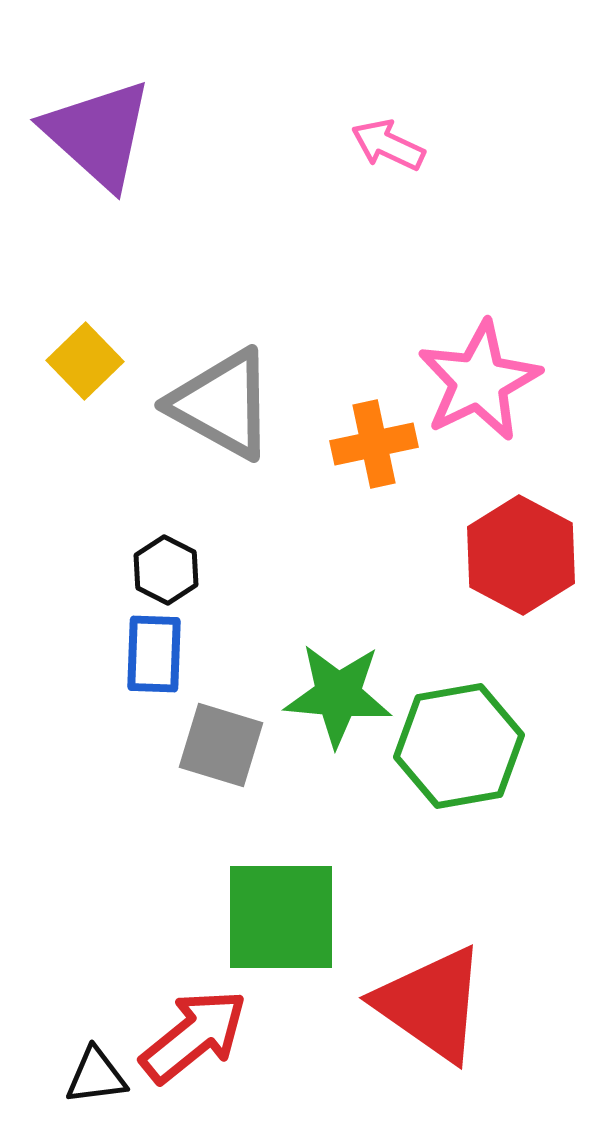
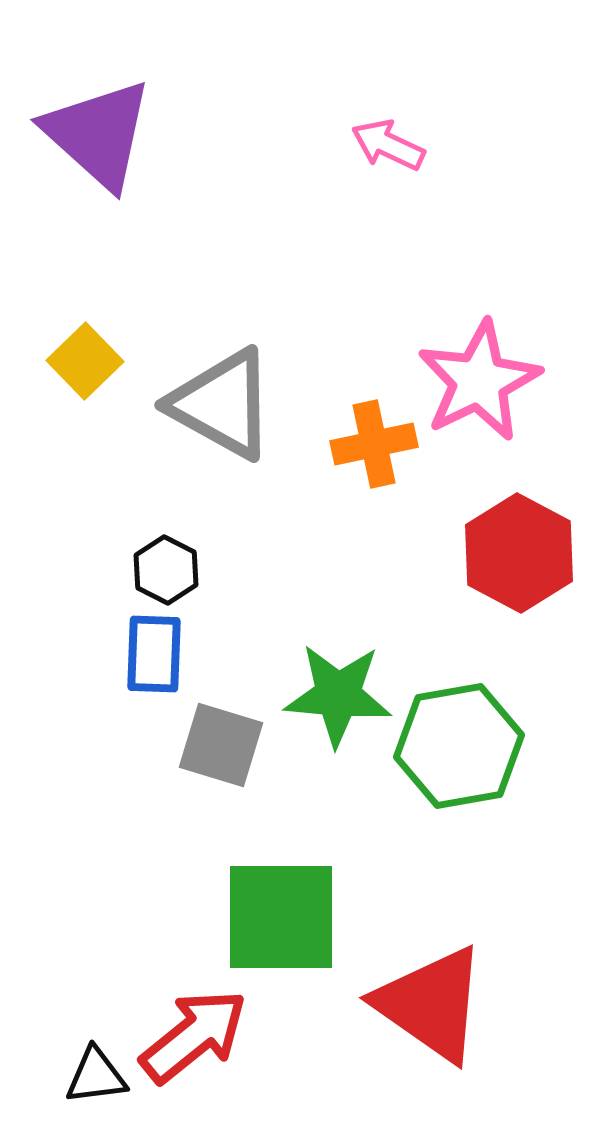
red hexagon: moved 2 px left, 2 px up
